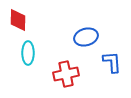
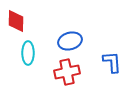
red diamond: moved 2 px left, 1 px down
blue ellipse: moved 16 px left, 4 px down
red cross: moved 1 px right, 2 px up
